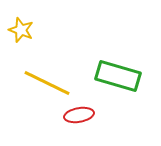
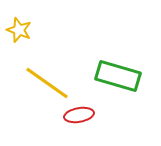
yellow star: moved 2 px left
yellow line: rotated 9 degrees clockwise
